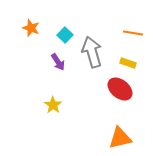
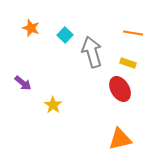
purple arrow: moved 35 px left, 21 px down; rotated 18 degrees counterclockwise
red ellipse: rotated 20 degrees clockwise
orange triangle: moved 1 px down
